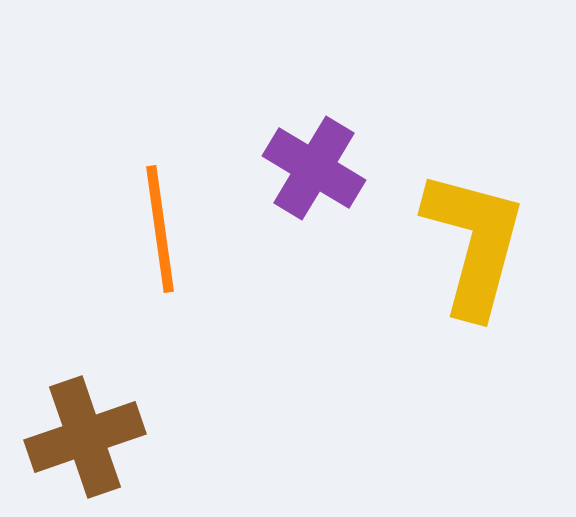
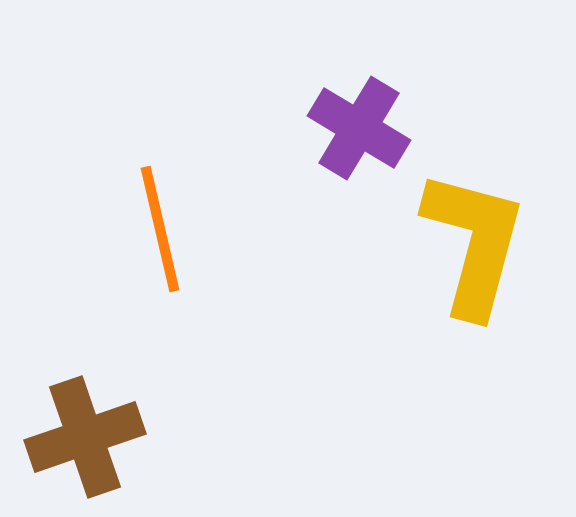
purple cross: moved 45 px right, 40 px up
orange line: rotated 5 degrees counterclockwise
